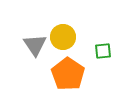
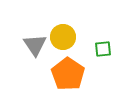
green square: moved 2 px up
